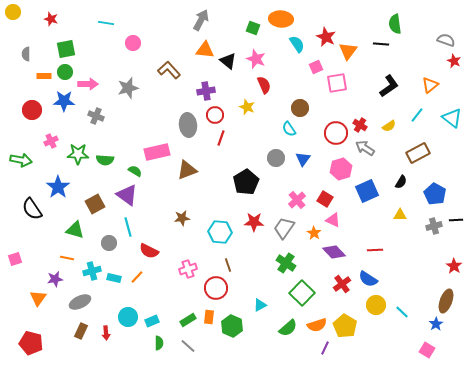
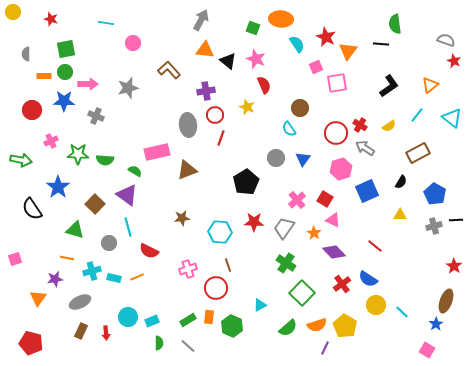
brown square at (95, 204): rotated 18 degrees counterclockwise
red line at (375, 250): moved 4 px up; rotated 42 degrees clockwise
orange line at (137, 277): rotated 24 degrees clockwise
